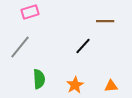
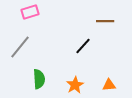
orange triangle: moved 2 px left, 1 px up
